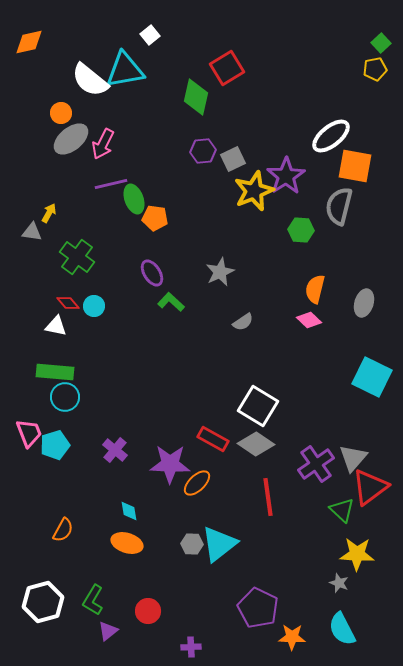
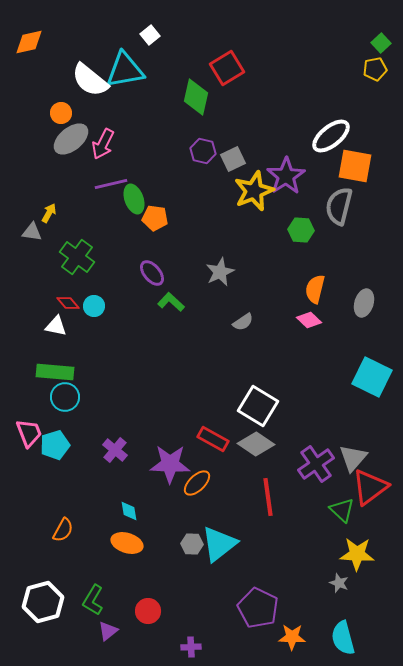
purple hexagon at (203, 151): rotated 20 degrees clockwise
purple ellipse at (152, 273): rotated 8 degrees counterclockwise
cyan semicircle at (342, 629): moved 1 px right, 9 px down; rotated 12 degrees clockwise
